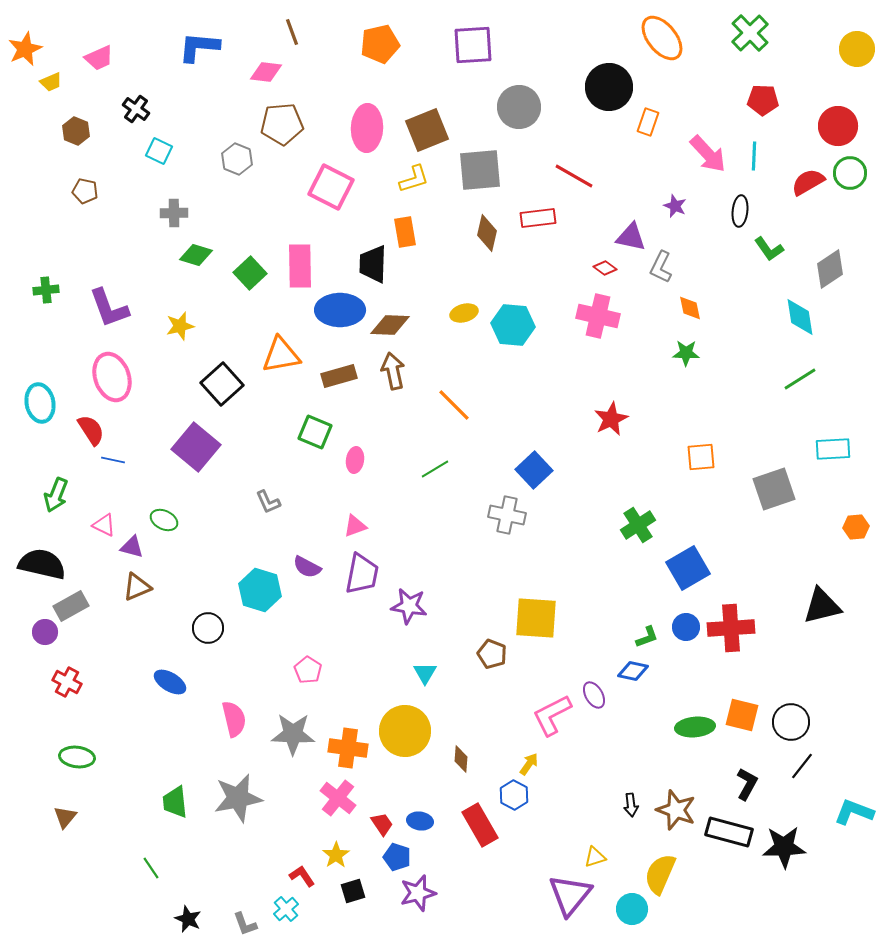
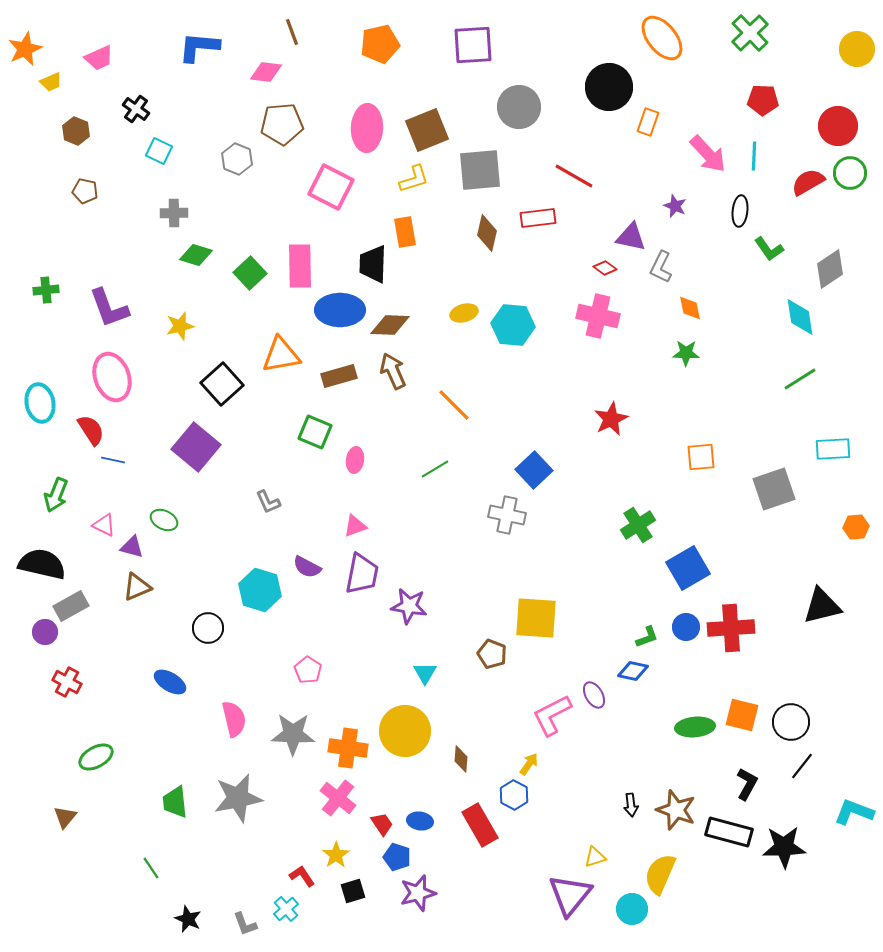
brown arrow at (393, 371): rotated 12 degrees counterclockwise
green ellipse at (77, 757): moved 19 px right; rotated 36 degrees counterclockwise
